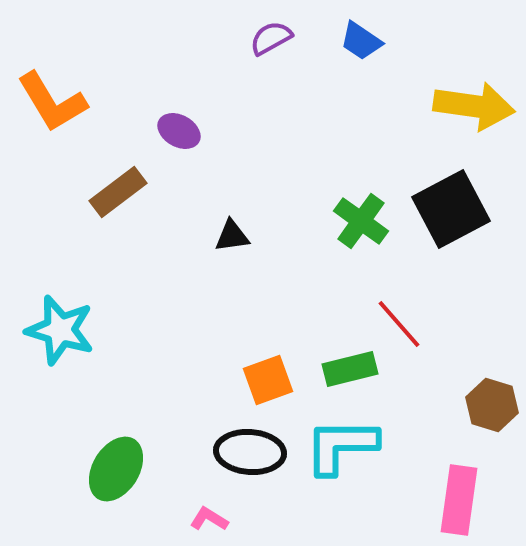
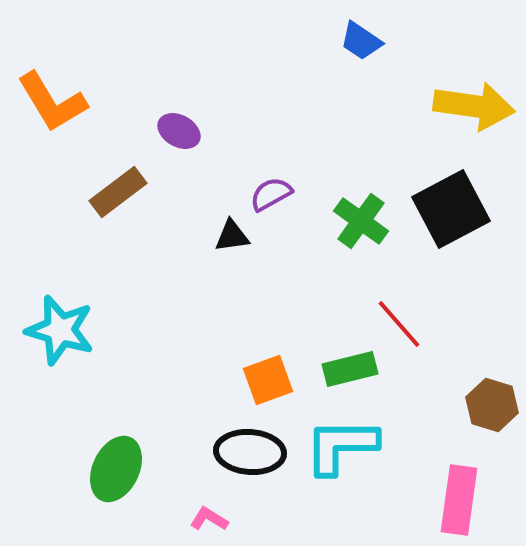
purple semicircle: moved 156 px down
green ellipse: rotated 6 degrees counterclockwise
